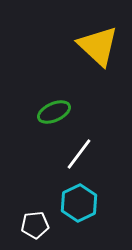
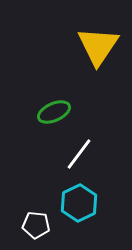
yellow triangle: rotated 21 degrees clockwise
white pentagon: moved 1 px right; rotated 12 degrees clockwise
